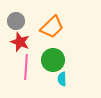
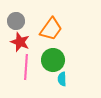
orange trapezoid: moved 1 px left, 2 px down; rotated 10 degrees counterclockwise
